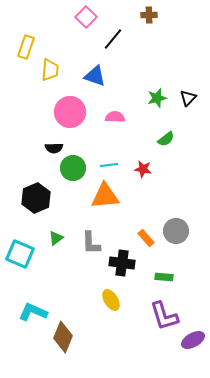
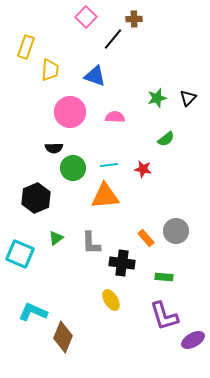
brown cross: moved 15 px left, 4 px down
